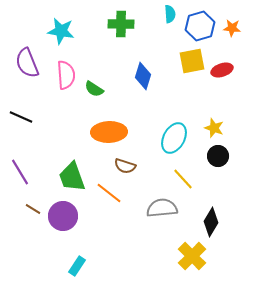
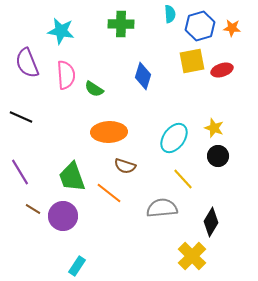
cyan ellipse: rotated 8 degrees clockwise
